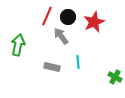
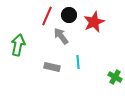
black circle: moved 1 px right, 2 px up
